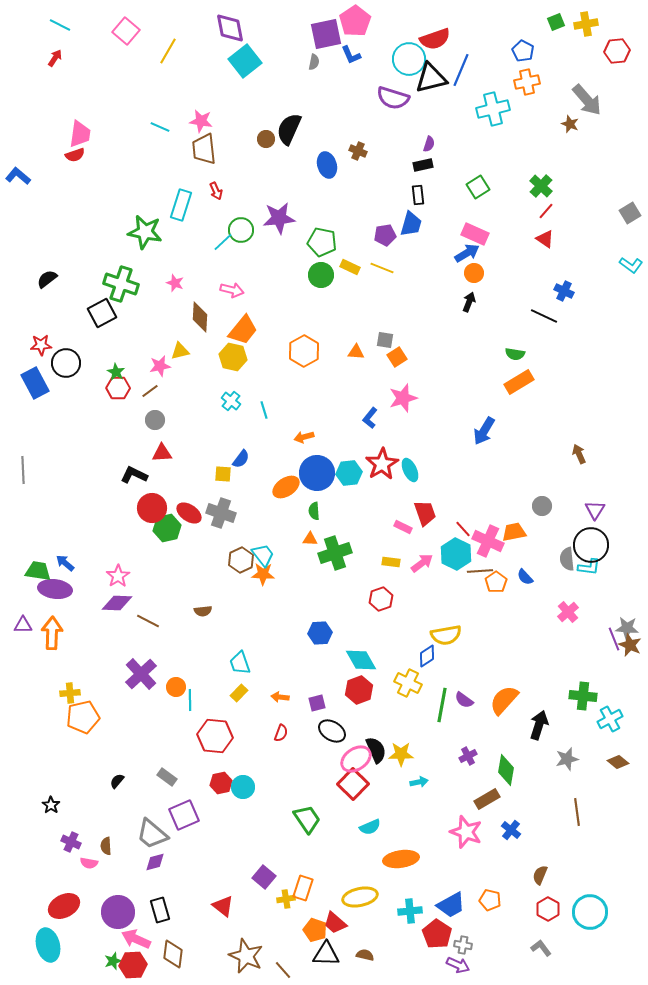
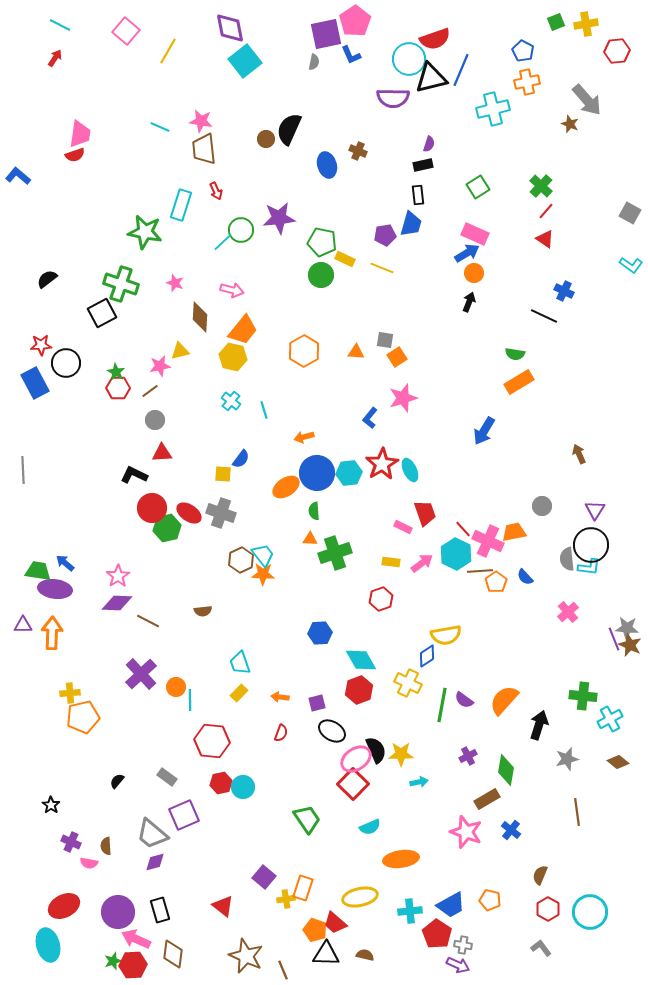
purple semicircle at (393, 98): rotated 16 degrees counterclockwise
gray square at (630, 213): rotated 30 degrees counterclockwise
yellow rectangle at (350, 267): moved 5 px left, 8 px up
red hexagon at (215, 736): moved 3 px left, 5 px down
brown line at (283, 970): rotated 18 degrees clockwise
